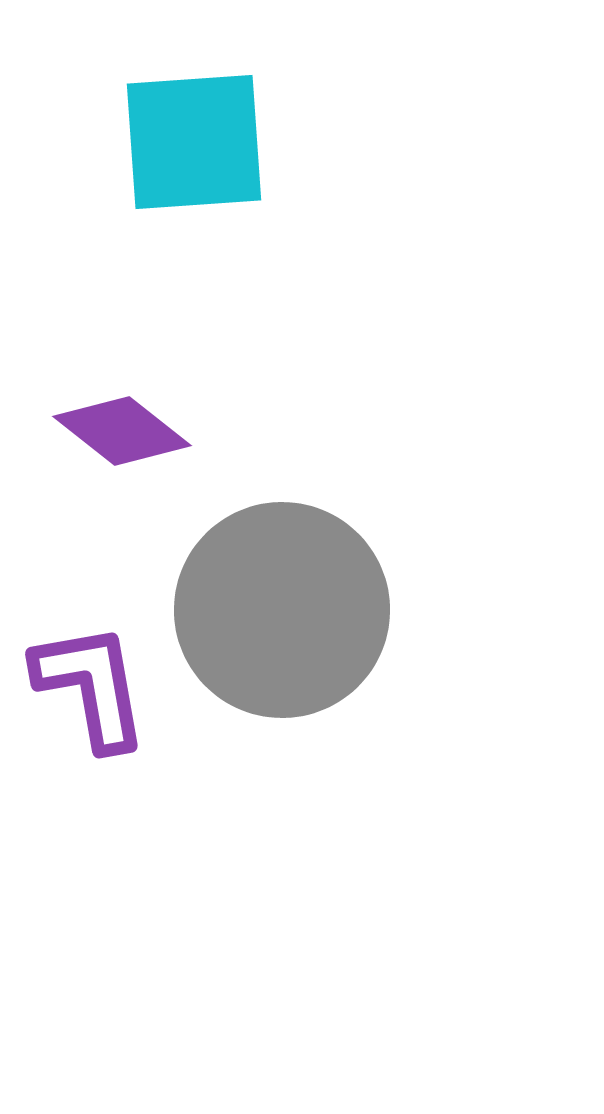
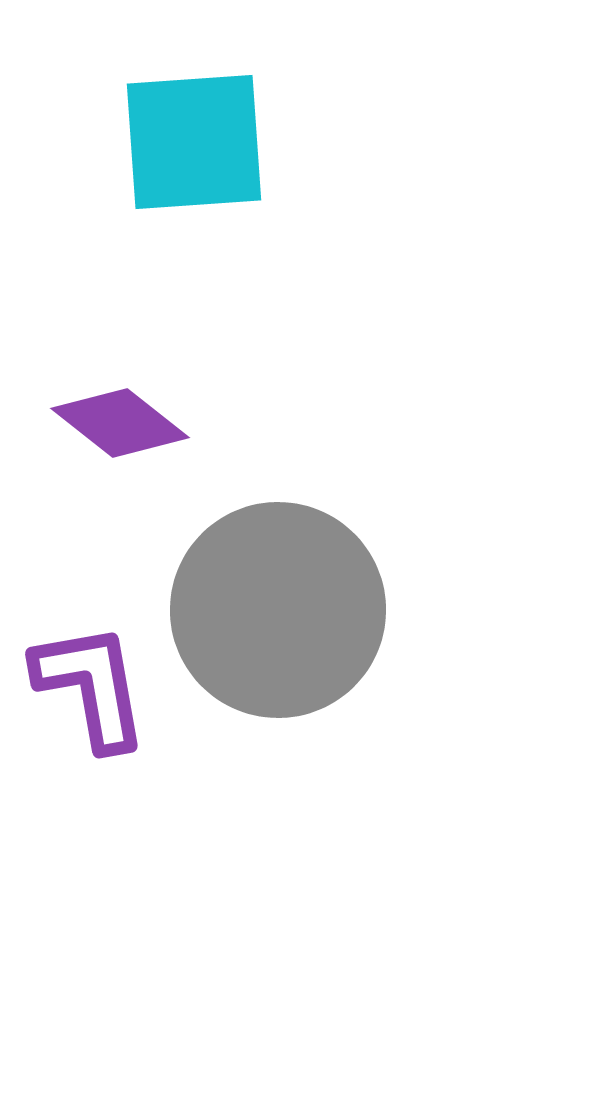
purple diamond: moved 2 px left, 8 px up
gray circle: moved 4 px left
